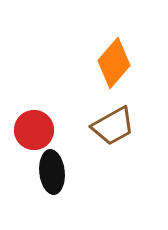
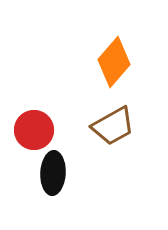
orange diamond: moved 1 px up
black ellipse: moved 1 px right, 1 px down; rotated 9 degrees clockwise
